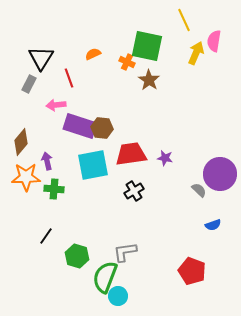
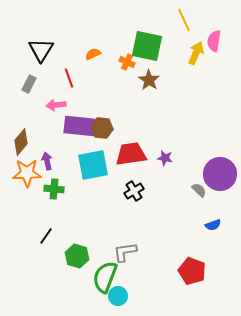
black triangle: moved 8 px up
purple rectangle: rotated 12 degrees counterclockwise
orange star: moved 1 px right, 4 px up
